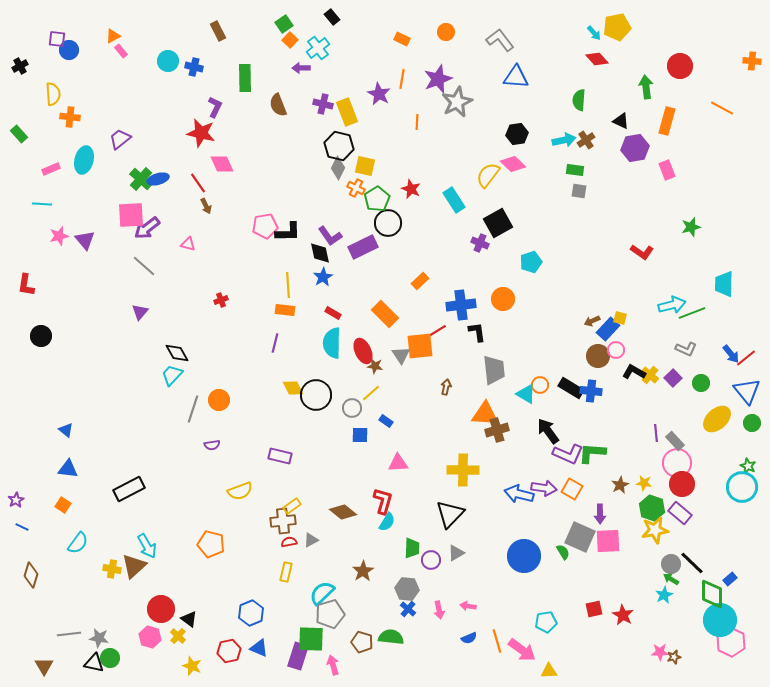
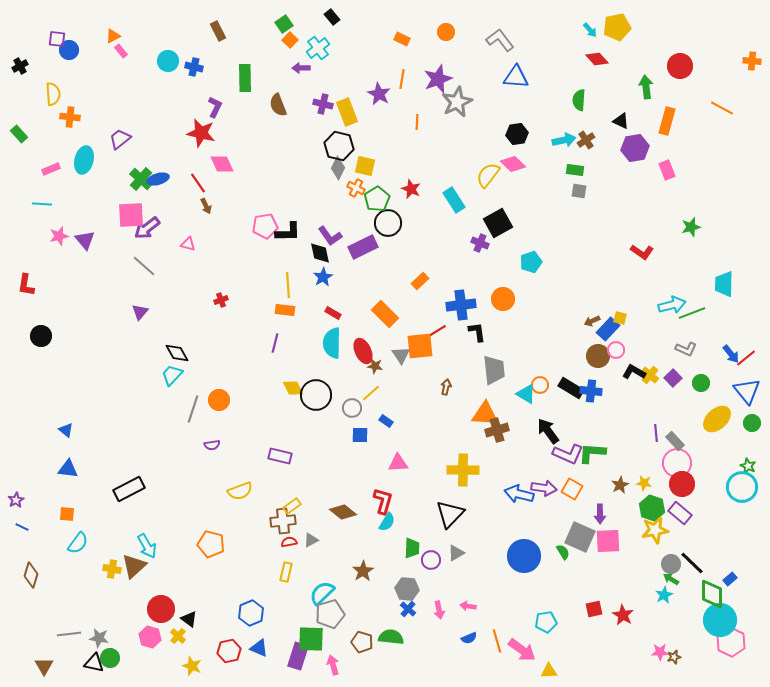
cyan arrow at (594, 33): moved 4 px left, 3 px up
orange square at (63, 505): moved 4 px right, 9 px down; rotated 28 degrees counterclockwise
